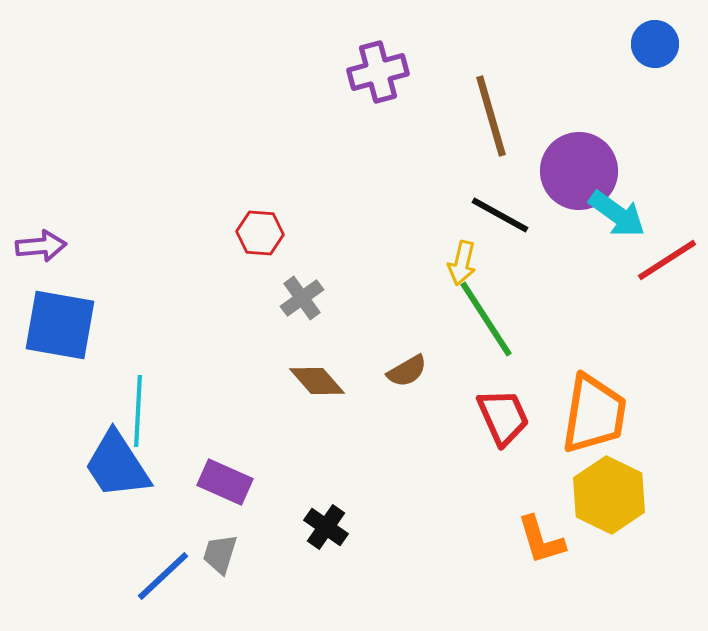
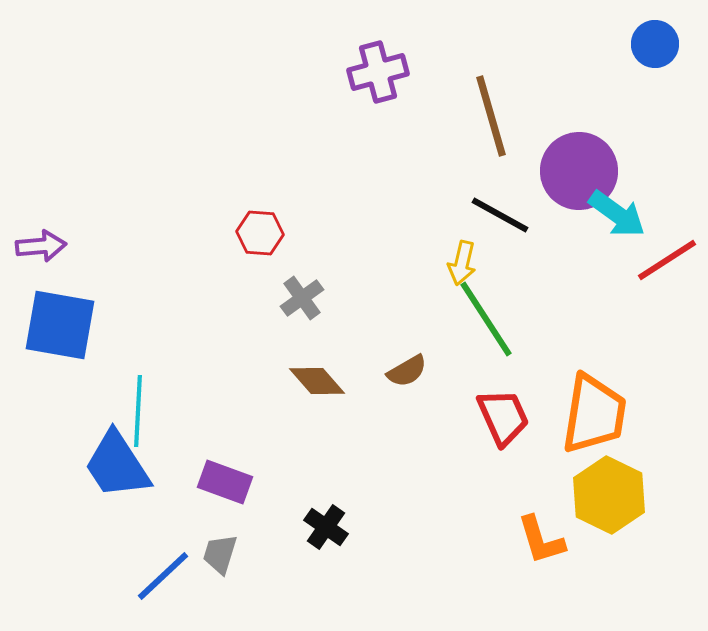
purple rectangle: rotated 4 degrees counterclockwise
